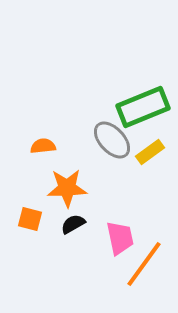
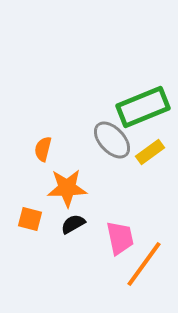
orange semicircle: moved 3 px down; rotated 70 degrees counterclockwise
